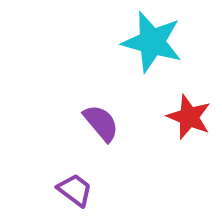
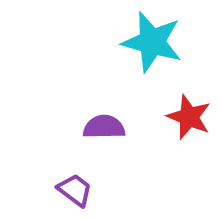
purple semicircle: moved 3 px right, 4 px down; rotated 51 degrees counterclockwise
